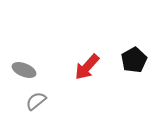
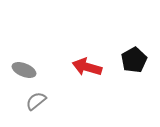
red arrow: rotated 64 degrees clockwise
